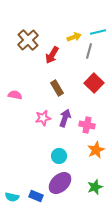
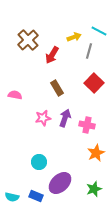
cyan line: moved 1 px right, 1 px up; rotated 42 degrees clockwise
orange star: moved 3 px down
cyan circle: moved 20 px left, 6 px down
green star: moved 1 px left, 2 px down
